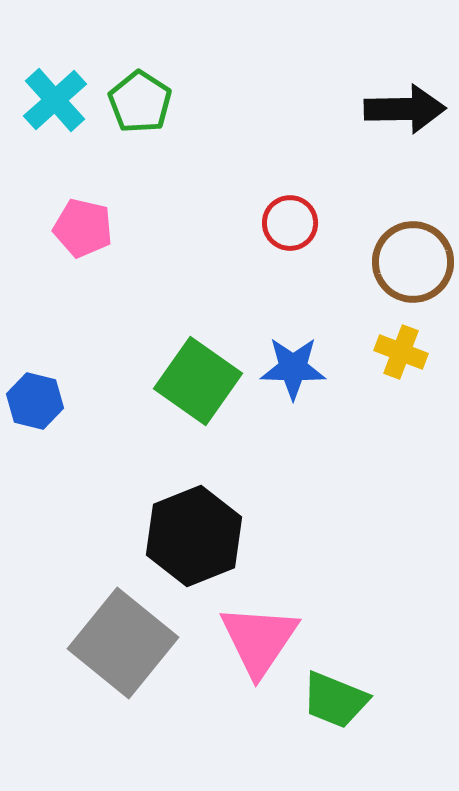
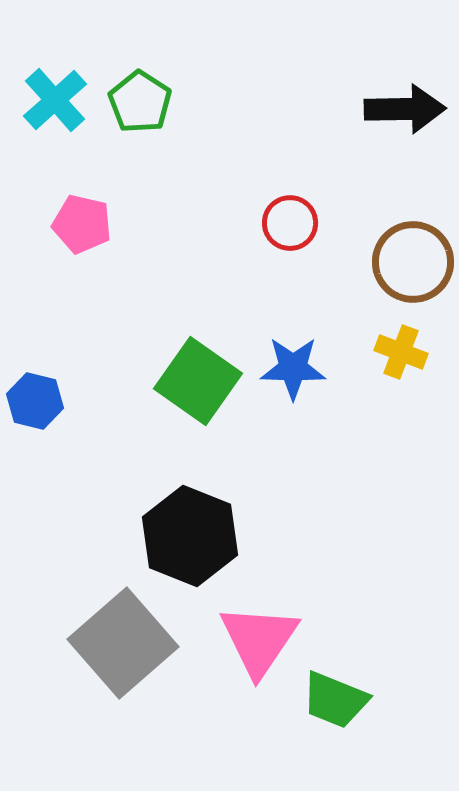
pink pentagon: moved 1 px left, 4 px up
black hexagon: moved 4 px left; rotated 16 degrees counterclockwise
gray square: rotated 10 degrees clockwise
